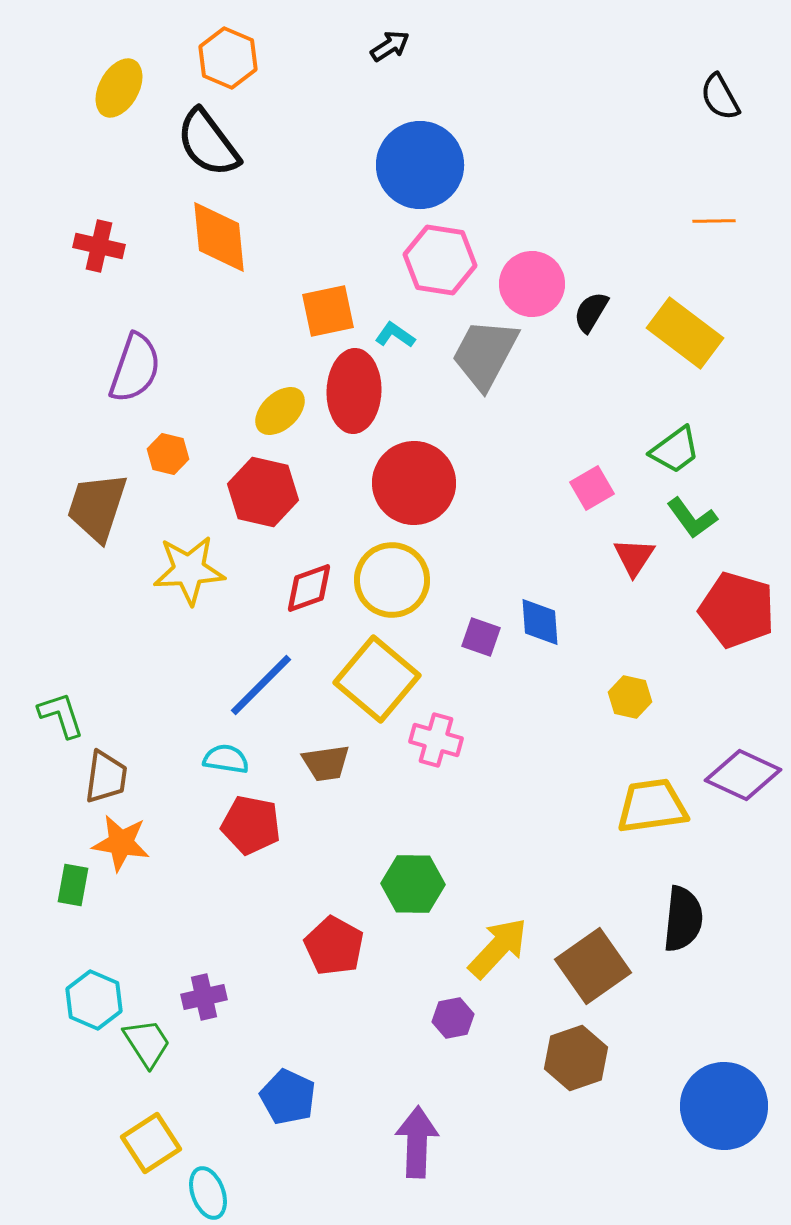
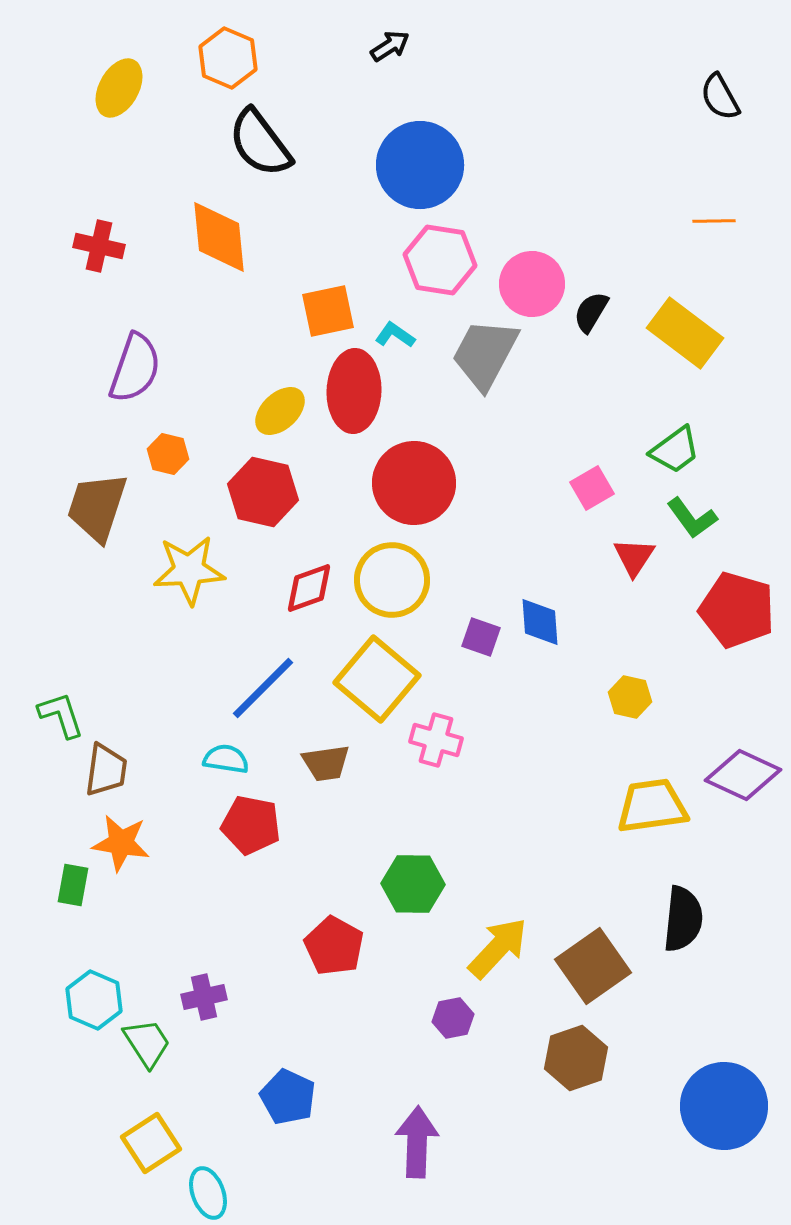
black semicircle at (208, 143): moved 52 px right
blue line at (261, 685): moved 2 px right, 3 px down
brown trapezoid at (106, 777): moved 7 px up
